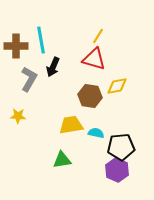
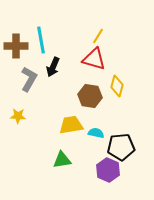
yellow diamond: rotated 65 degrees counterclockwise
purple hexagon: moved 9 px left
